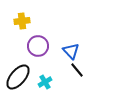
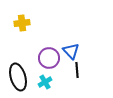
yellow cross: moved 2 px down
purple circle: moved 11 px right, 12 px down
black line: rotated 35 degrees clockwise
black ellipse: rotated 56 degrees counterclockwise
